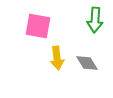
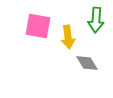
green arrow: moved 1 px right
yellow arrow: moved 11 px right, 21 px up
